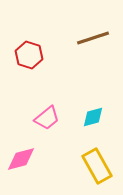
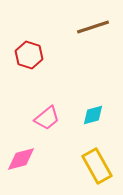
brown line: moved 11 px up
cyan diamond: moved 2 px up
